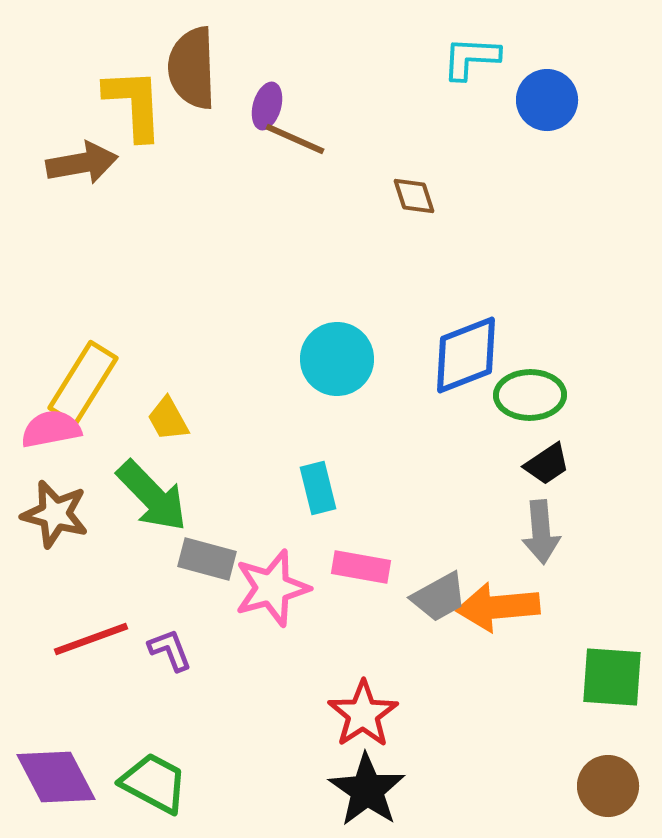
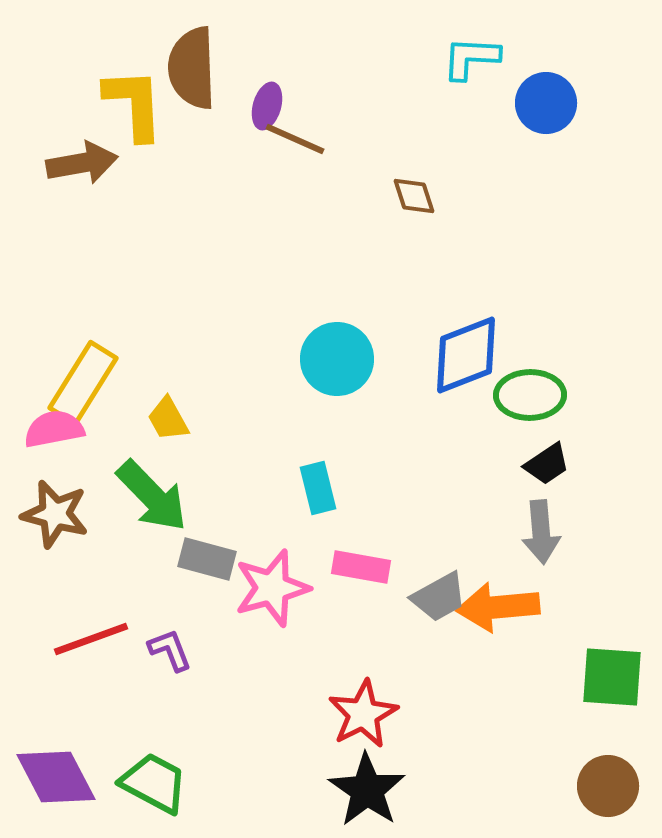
blue circle: moved 1 px left, 3 px down
pink semicircle: moved 3 px right
red star: rotated 6 degrees clockwise
